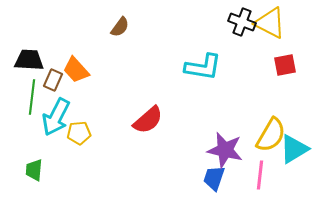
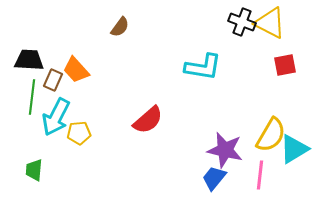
blue trapezoid: rotated 20 degrees clockwise
